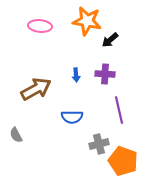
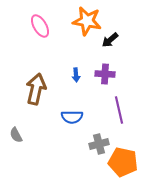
pink ellipse: rotated 55 degrees clockwise
brown arrow: rotated 48 degrees counterclockwise
orange pentagon: moved 1 px down; rotated 8 degrees counterclockwise
